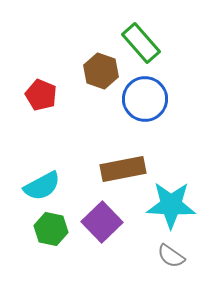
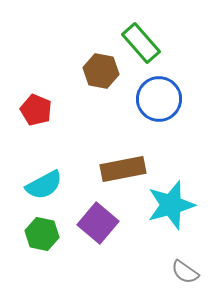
brown hexagon: rotated 8 degrees counterclockwise
red pentagon: moved 5 px left, 15 px down
blue circle: moved 14 px right
cyan semicircle: moved 2 px right, 1 px up
cyan star: rotated 18 degrees counterclockwise
purple square: moved 4 px left, 1 px down; rotated 6 degrees counterclockwise
green hexagon: moved 9 px left, 5 px down
gray semicircle: moved 14 px right, 16 px down
